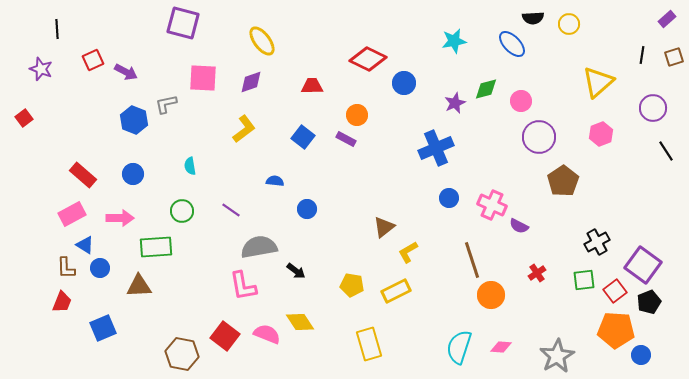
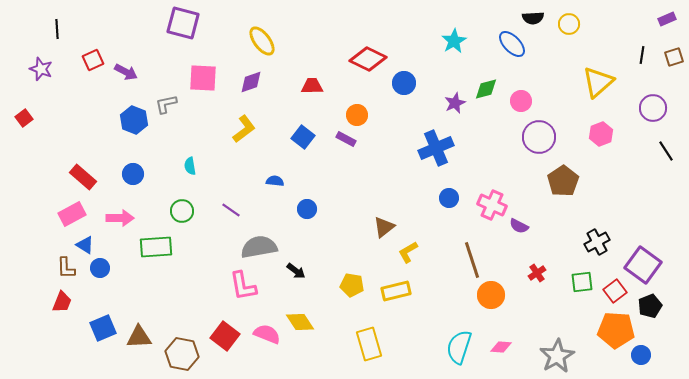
purple rectangle at (667, 19): rotated 18 degrees clockwise
cyan star at (454, 41): rotated 20 degrees counterclockwise
red rectangle at (83, 175): moved 2 px down
green square at (584, 280): moved 2 px left, 2 px down
brown triangle at (139, 286): moved 51 px down
yellow rectangle at (396, 291): rotated 12 degrees clockwise
black pentagon at (649, 302): moved 1 px right, 4 px down
